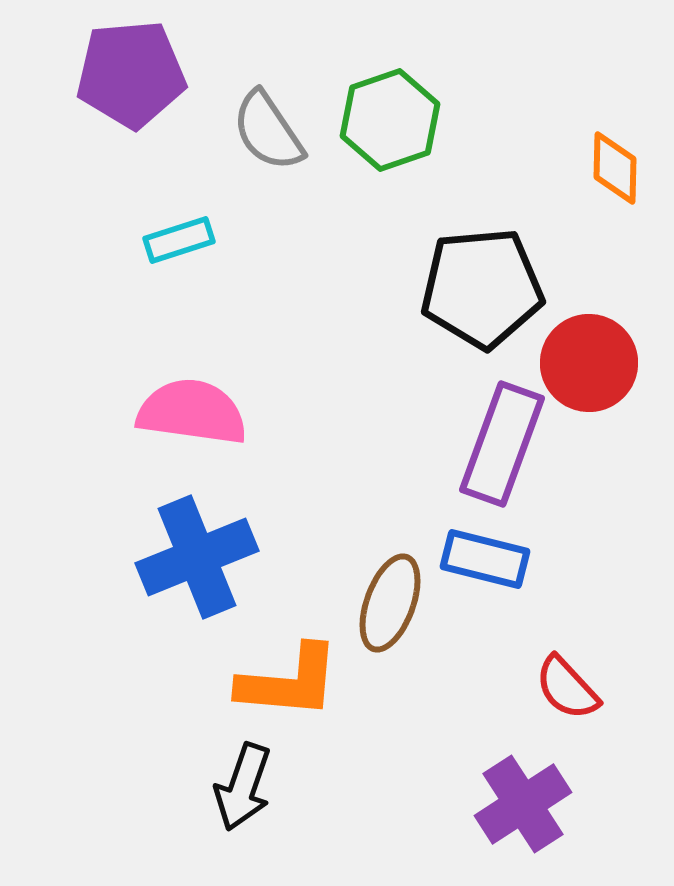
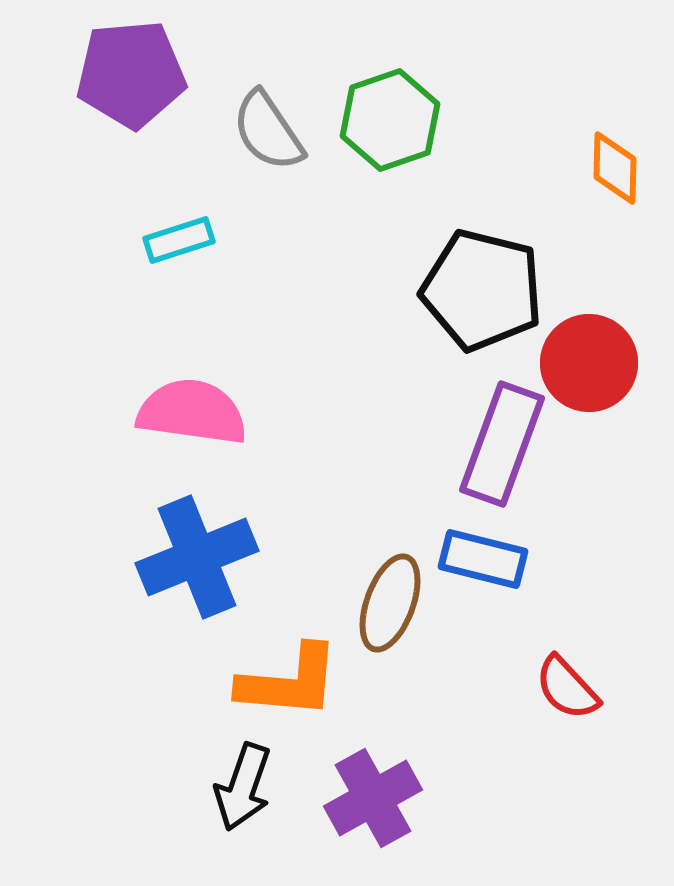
black pentagon: moved 2 px down; rotated 19 degrees clockwise
blue rectangle: moved 2 px left
purple cross: moved 150 px left, 6 px up; rotated 4 degrees clockwise
